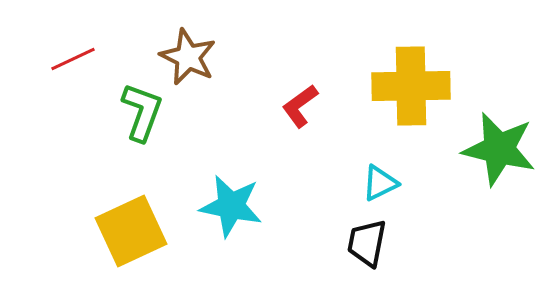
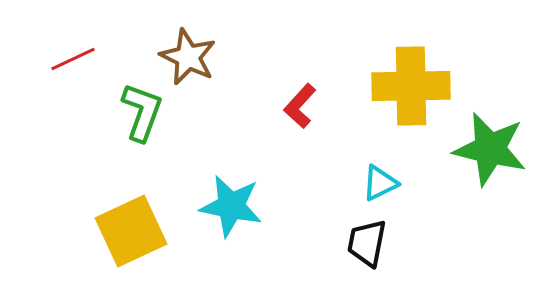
red L-shape: rotated 12 degrees counterclockwise
green star: moved 9 px left
